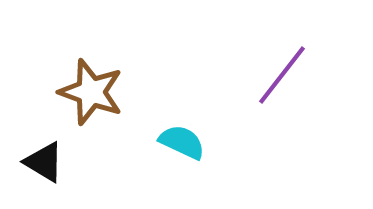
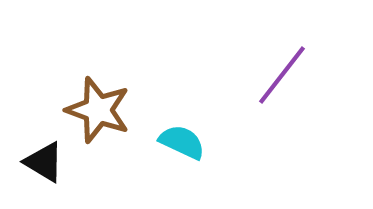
brown star: moved 7 px right, 18 px down
